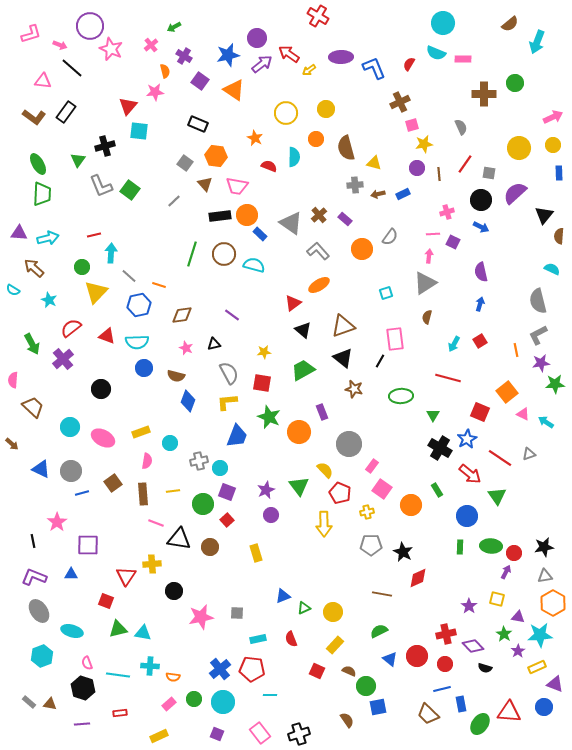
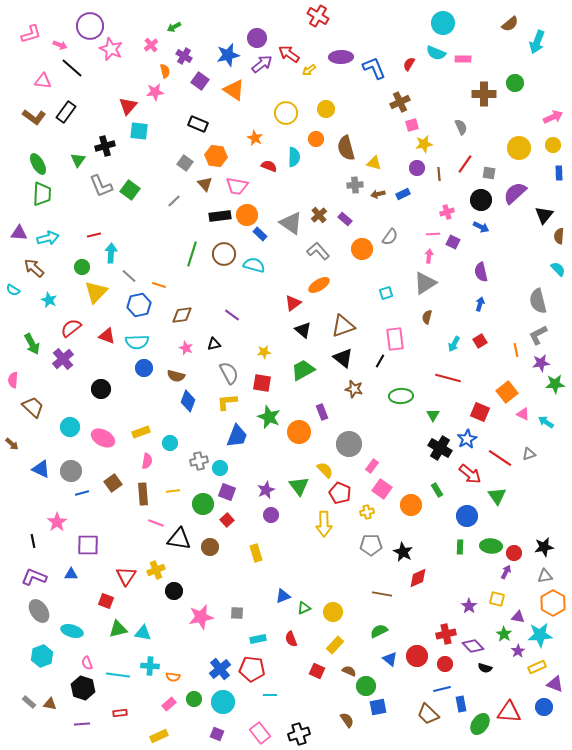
cyan semicircle at (552, 269): moved 6 px right; rotated 21 degrees clockwise
yellow cross at (152, 564): moved 4 px right, 6 px down; rotated 18 degrees counterclockwise
